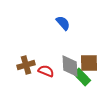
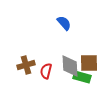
blue semicircle: moved 1 px right
red semicircle: rotated 98 degrees counterclockwise
green rectangle: rotated 30 degrees counterclockwise
